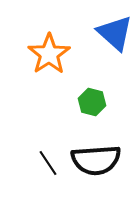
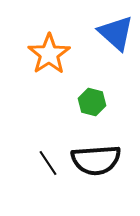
blue triangle: moved 1 px right
